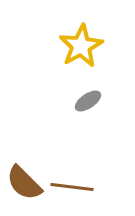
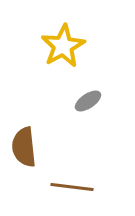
yellow star: moved 18 px left
brown semicircle: moved 36 px up; rotated 39 degrees clockwise
